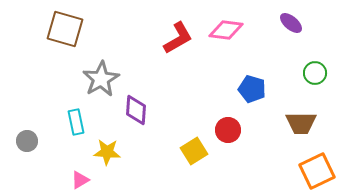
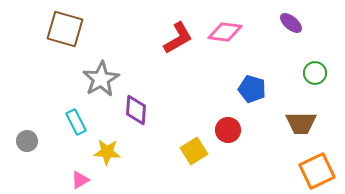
pink diamond: moved 1 px left, 2 px down
cyan rectangle: rotated 15 degrees counterclockwise
